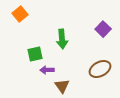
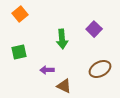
purple square: moved 9 px left
green square: moved 16 px left, 2 px up
brown triangle: moved 2 px right; rotated 28 degrees counterclockwise
